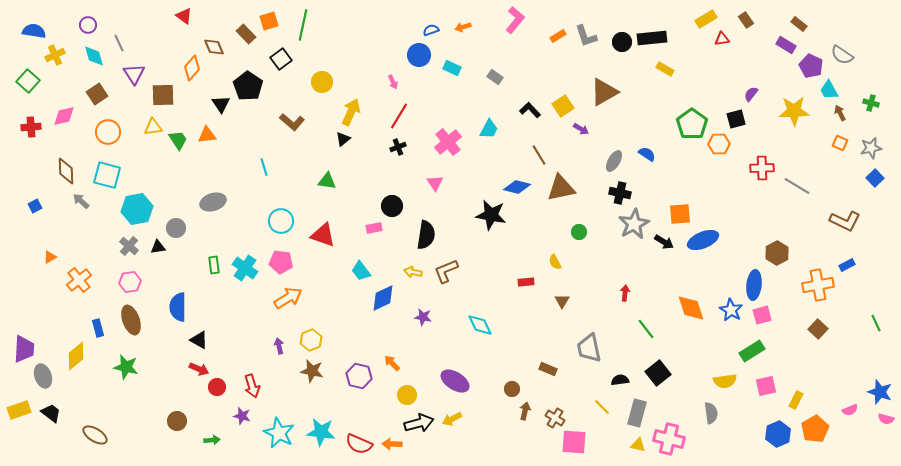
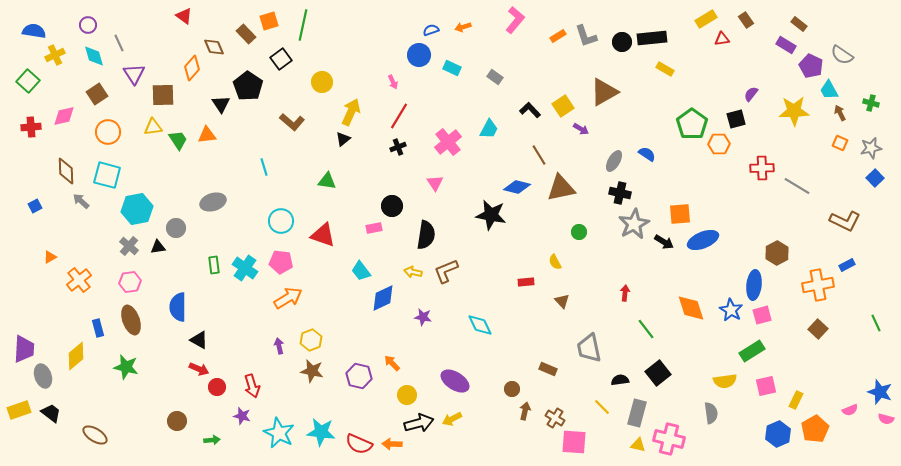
brown triangle at (562, 301): rotated 14 degrees counterclockwise
